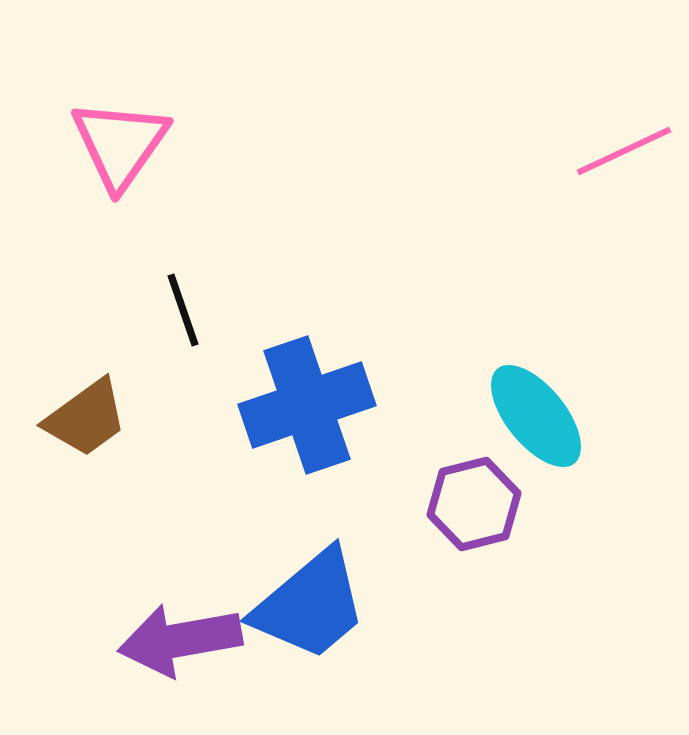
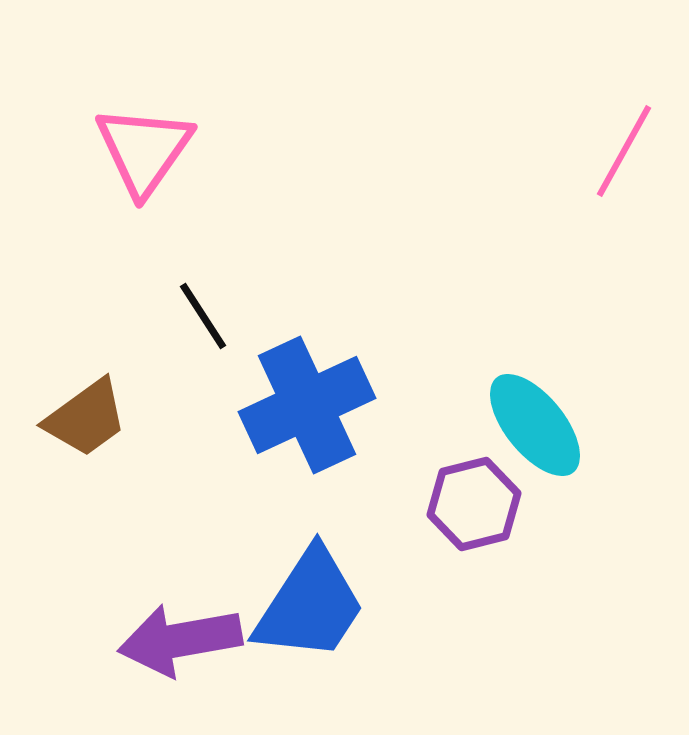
pink triangle: moved 24 px right, 6 px down
pink line: rotated 36 degrees counterclockwise
black line: moved 20 px right, 6 px down; rotated 14 degrees counterclockwise
blue cross: rotated 6 degrees counterclockwise
cyan ellipse: moved 1 px left, 9 px down
blue trapezoid: rotated 17 degrees counterclockwise
